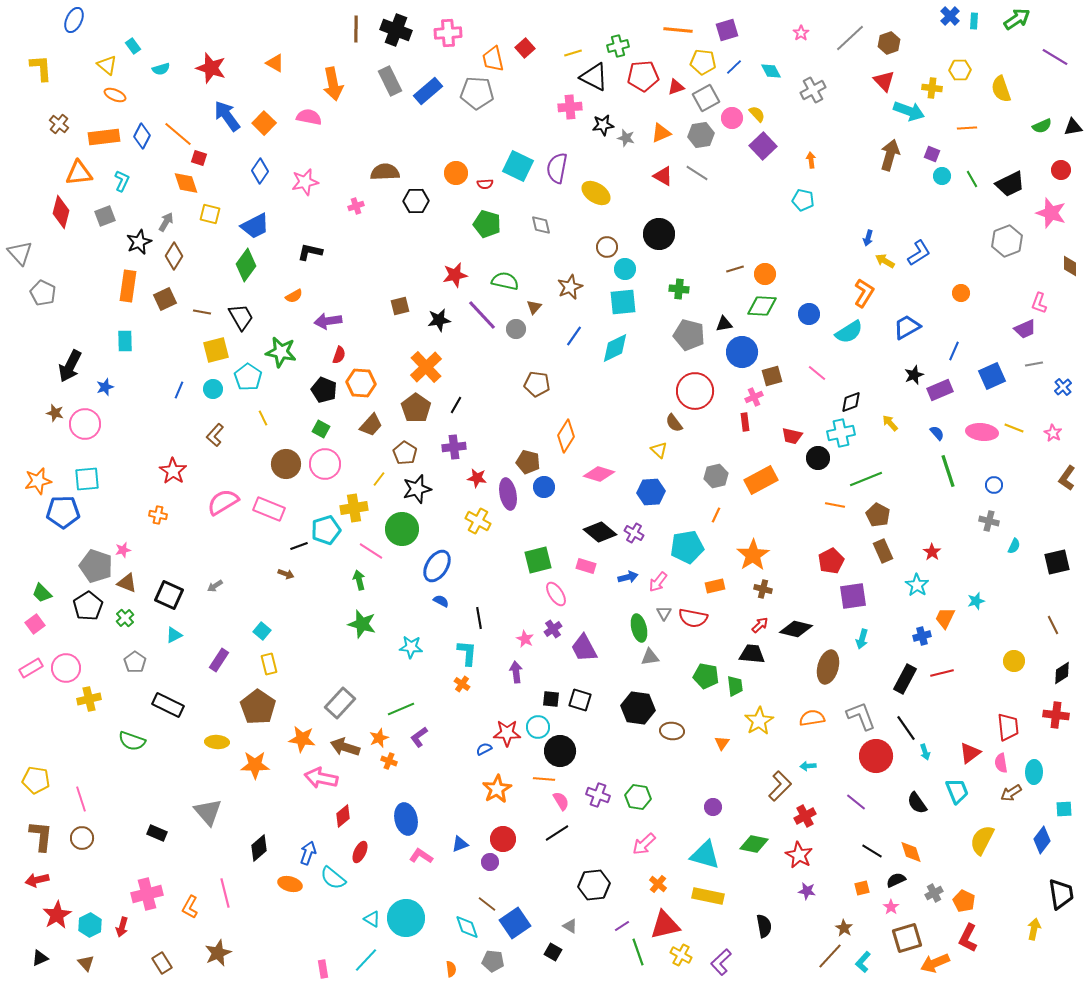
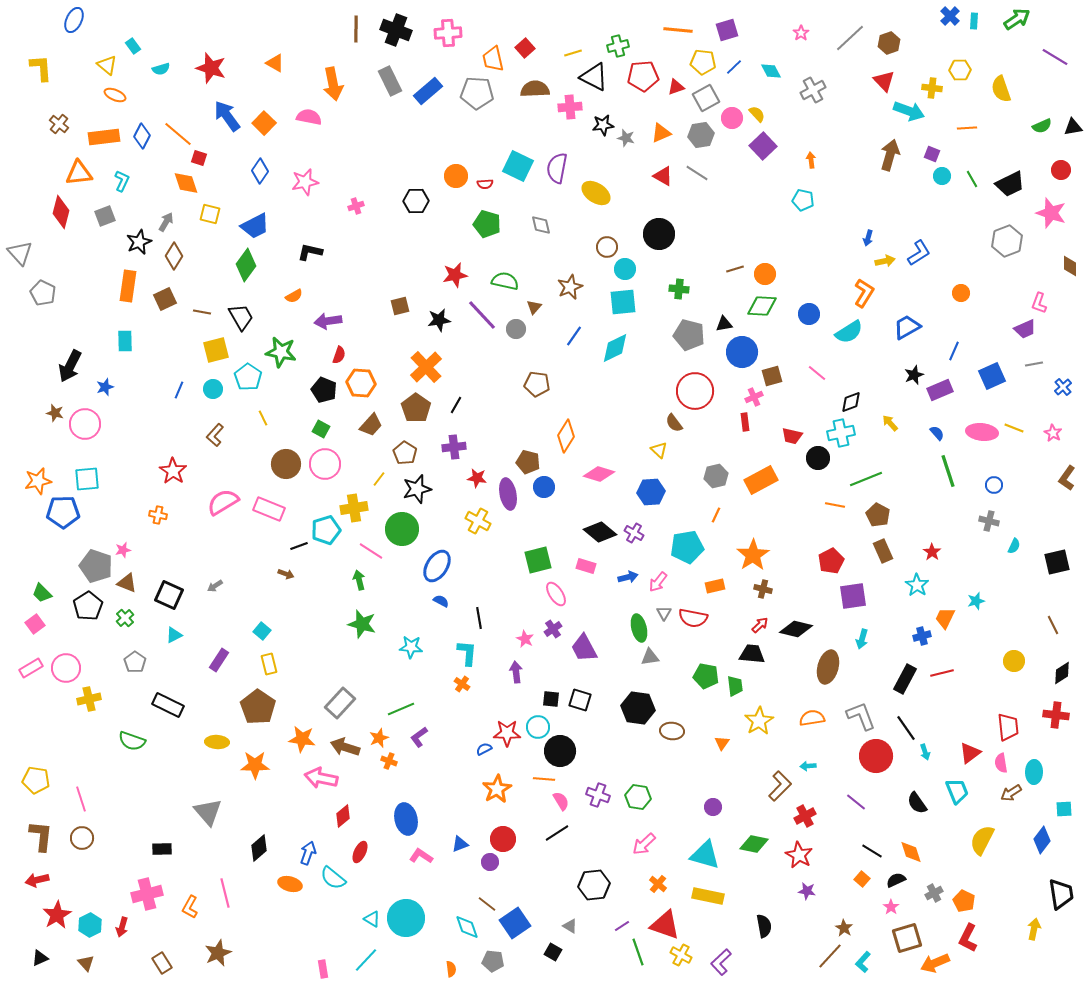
brown semicircle at (385, 172): moved 150 px right, 83 px up
orange circle at (456, 173): moved 3 px down
yellow arrow at (885, 261): rotated 138 degrees clockwise
black rectangle at (157, 833): moved 5 px right, 16 px down; rotated 24 degrees counterclockwise
orange square at (862, 888): moved 9 px up; rotated 35 degrees counterclockwise
red triangle at (665, 925): rotated 32 degrees clockwise
